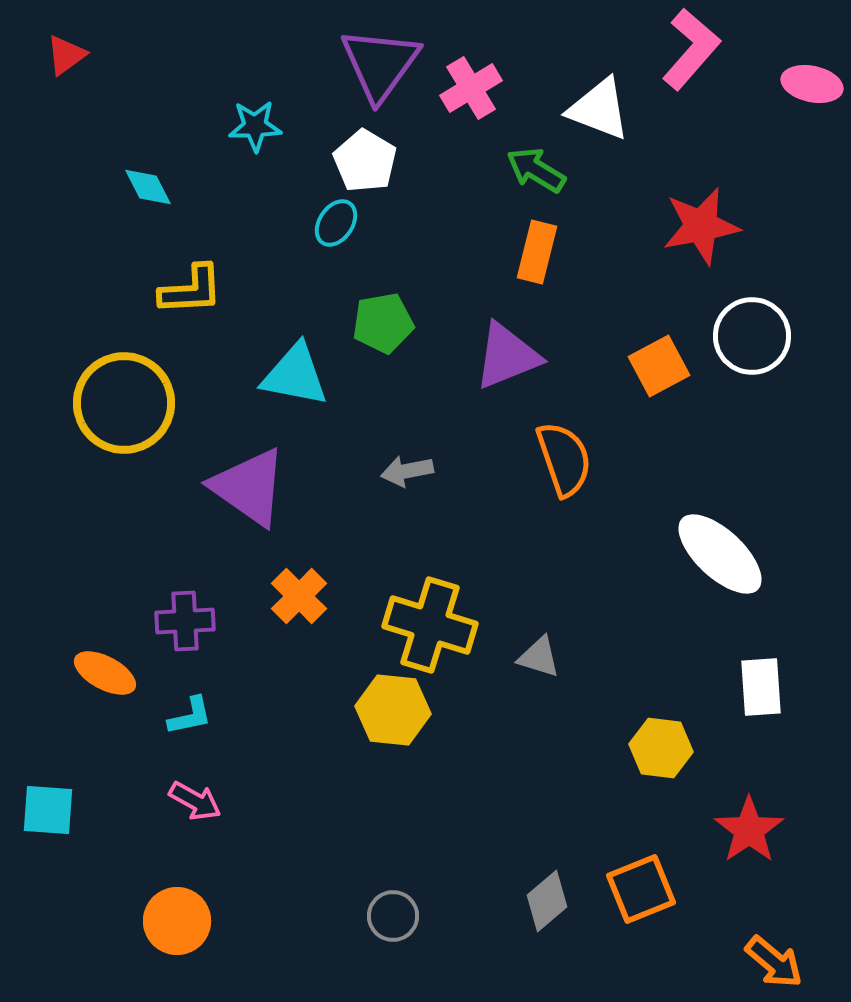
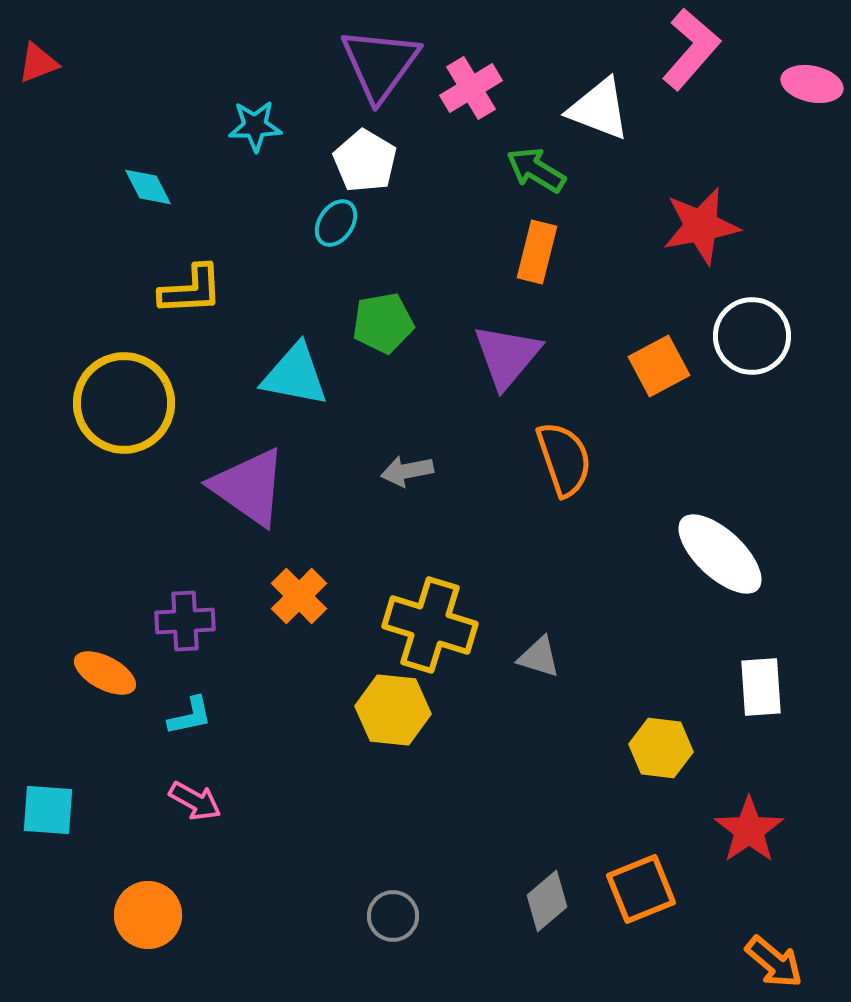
red triangle at (66, 55): moved 28 px left, 8 px down; rotated 15 degrees clockwise
purple triangle at (507, 356): rotated 28 degrees counterclockwise
orange circle at (177, 921): moved 29 px left, 6 px up
